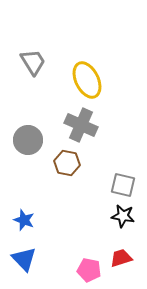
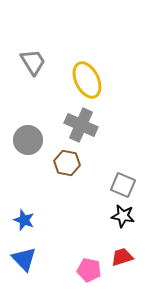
gray square: rotated 10 degrees clockwise
red trapezoid: moved 1 px right, 1 px up
